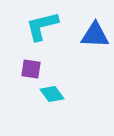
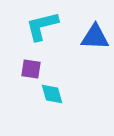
blue triangle: moved 2 px down
cyan diamond: rotated 20 degrees clockwise
